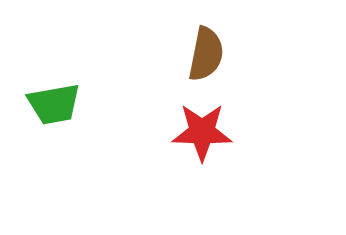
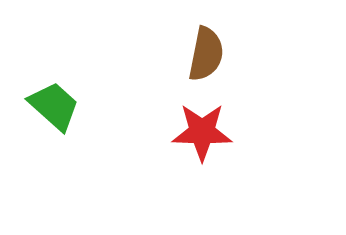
green trapezoid: moved 2 px down; rotated 128 degrees counterclockwise
